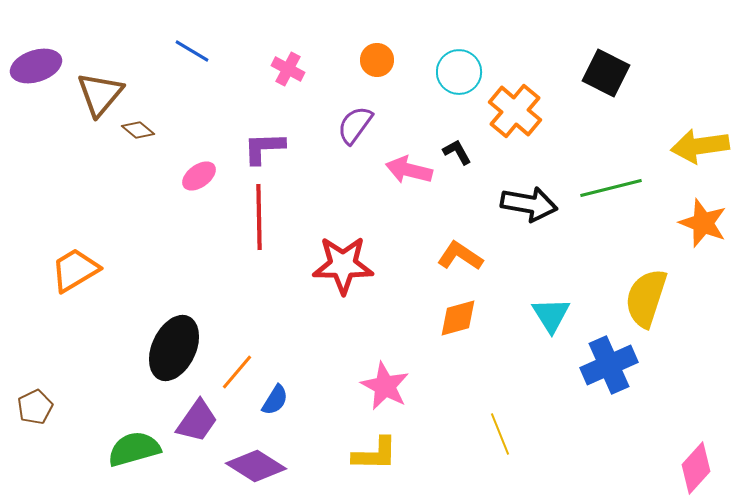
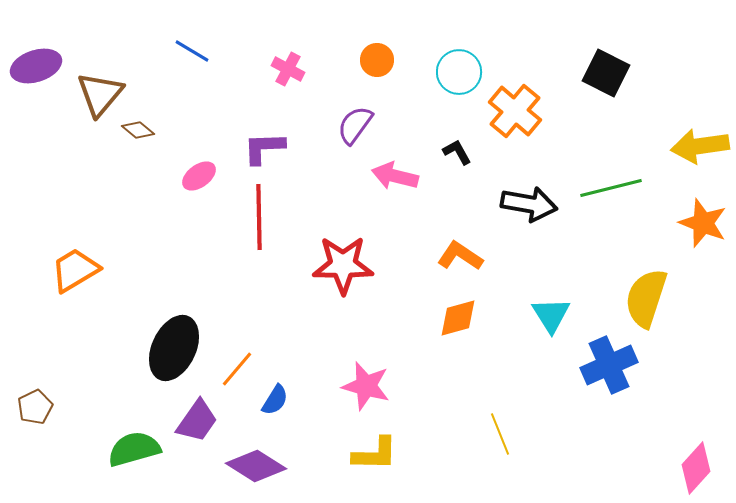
pink arrow: moved 14 px left, 6 px down
orange line: moved 3 px up
pink star: moved 19 px left; rotated 12 degrees counterclockwise
